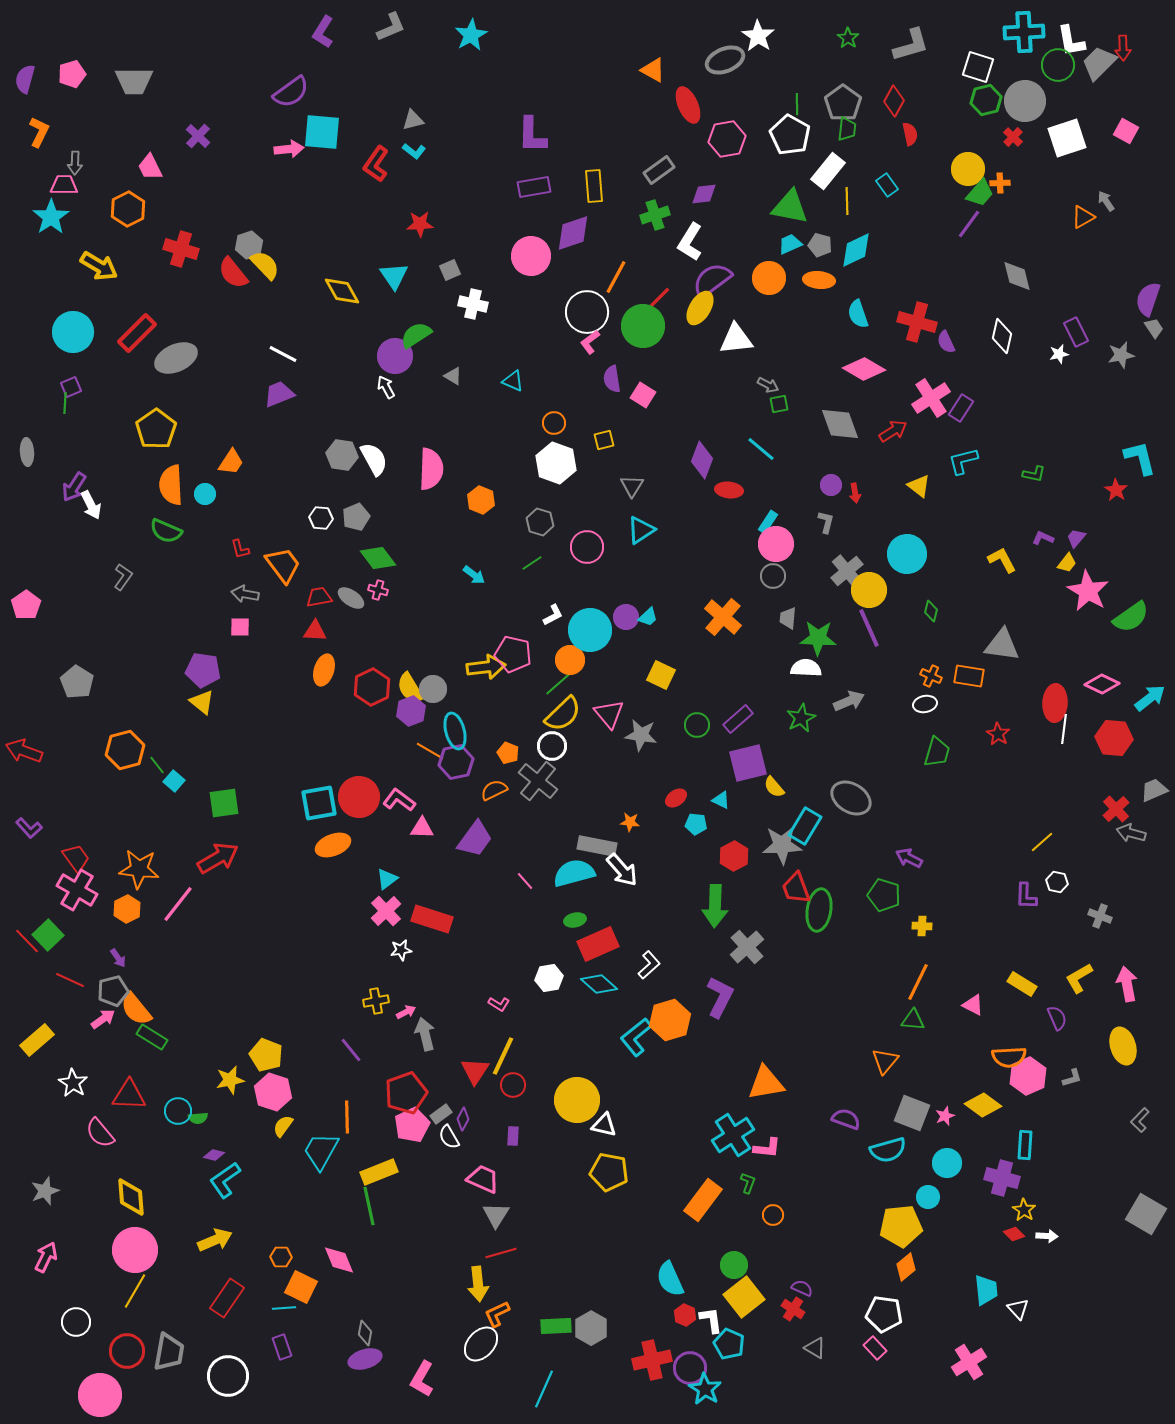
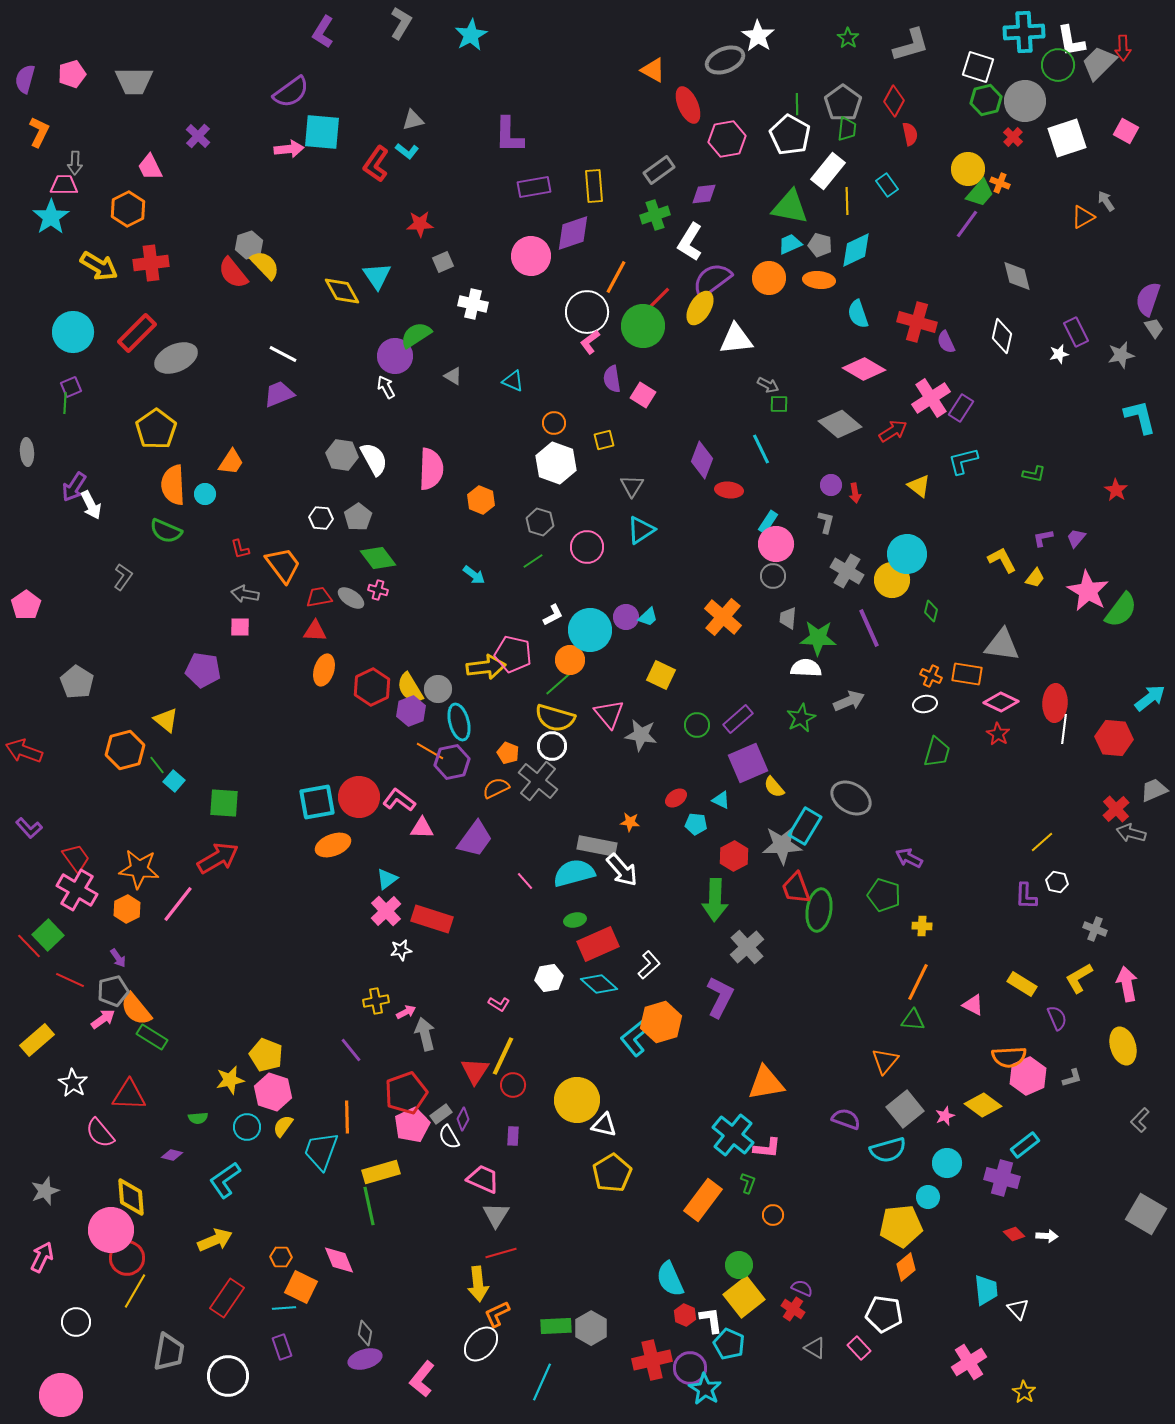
gray L-shape at (391, 27): moved 10 px right, 4 px up; rotated 36 degrees counterclockwise
purple L-shape at (532, 135): moved 23 px left
cyan L-shape at (414, 151): moved 7 px left
orange cross at (1000, 183): rotated 24 degrees clockwise
purple line at (969, 224): moved 2 px left
red cross at (181, 249): moved 30 px left, 14 px down; rotated 24 degrees counterclockwise
gray square at (450, 270): moved 7 px left, 8 px up
cyan triangle at (394, 276): moved 17 px left
green square at (779, 404): rotated 12 degrees clockwise
gray diamond at (840, 424): rotated 30 degrees counterclockwise
cyan line at (761, 449): rotated 24 degrees clockwise
cyan L-shape at (1140, 458): moved 41 px up
orange semicircle at (171, 485): moved 2 px right
gray pentagon at (356, 517): moved 2 px right; rotated 12 degrees counterclockwise
purple L-shape at (1043, 538): rotated 35 degrees counterclockwise
green line at (532, 563): moved 1 px right, 2 px up
yellow trapezoid at (1067, 563): moved 32 px left, 15 px down
gray cross at (847, 571): rotated 20 degrees counterclockwise
yellow circle at (869, 590): moved 23 px right, 10 px up
green semicircle at (1131, 617): moved 10 px left, 7 px up; rotated 18 degrees counterclockwise
orange rectangle at (969, 676): moved 2 px left, 2 px up
pink diamond at (1102, 684): moved 101 px left, 18 px down
gray circle at (433, 689): moved 5 px right
yellow triangle at (202, 702): moved 36 px left, 18 px down
yellow semicircle at (563, 714): moved 8 px left, 4 px down; rotated 60 degrees clockwise
cyan ellipse at (455, 731): moved 4 px right, 9 px up
purple hexagon at (456, 762): moved 4 px left
purple square at (748, 763): rotated 9 degrees counterclockwise
orange semicircle at (494, 790): moved 2 px right, 2 px up
green square at (224, 803): rotated 12 degrees clockwise
cyan square at (319, 803): moved 2 px left, 1 px up
green arrow at (715, 906): moved 6 px up
gray cross at (1100, 916): moved 5 px left, 13 px down
red line at (27, 941): moved 2 px right, 5 px down
orange hexagon at (670, 1020): moved 9 px left, 2 px down
cyan circle at (178, 1111): moved 69 px right, 16 px down
gray square at (912, 1113): moved 7 px left, 4 px up; rotated 30 degrees clockwise
cyan cross at (733, 1135): rotated 18 degrees counterclockwise
cyan rectangle at (1025, 1145): rotated 48 degrees clockwise
cyan trapezoid at (321, 1151): rotated 9 degrees counterclockwise
purple diamond at (214, 1155): moved 42 px left
yellow rectangle at (379, 1172): moved 2 px right; rotated 6 degrees clockwise
yellow pentagon at (609, 1172): moved 3 px right, 1 px down; rotated 30 degrees clockwise
yellow star at (1024, 1210): moved 182 px down
pink circle at (135, 1250): moved 24 px left, 20 px up
pink arrow at (46, 1257): moved 4 px left
green circle at (734, 1265): moved 5 px right
pink rectangle at (875, 1348): moved 16 px left
red circle at (127, 1351): moved 93 px up
pink L-shape at (422, 1379): rotated 9 degrees clockwise
cyan line at (544, 1389): moved 2 px left, 7 px up
pink circle at (100, 1395): moved 39 px left
